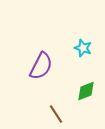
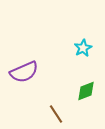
cyan star: rotated 24 degrees clockwise
purple semicircle: moved 17 px left, 6 px down; rotated 40 degrees clockwise
